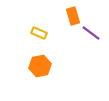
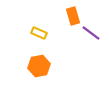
orange hexagon: moved 1 px left
